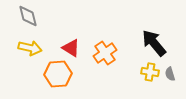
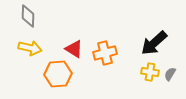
gray diamond: rotated 15 degrees clockwise
black arrow: rotated 92 degrees counterclockwise
red triangle: moved 3 px right, 1 px down
orange cross: rotated 20 degrees clockwise
gray semicircle: rotated 48 degrees clockwise
